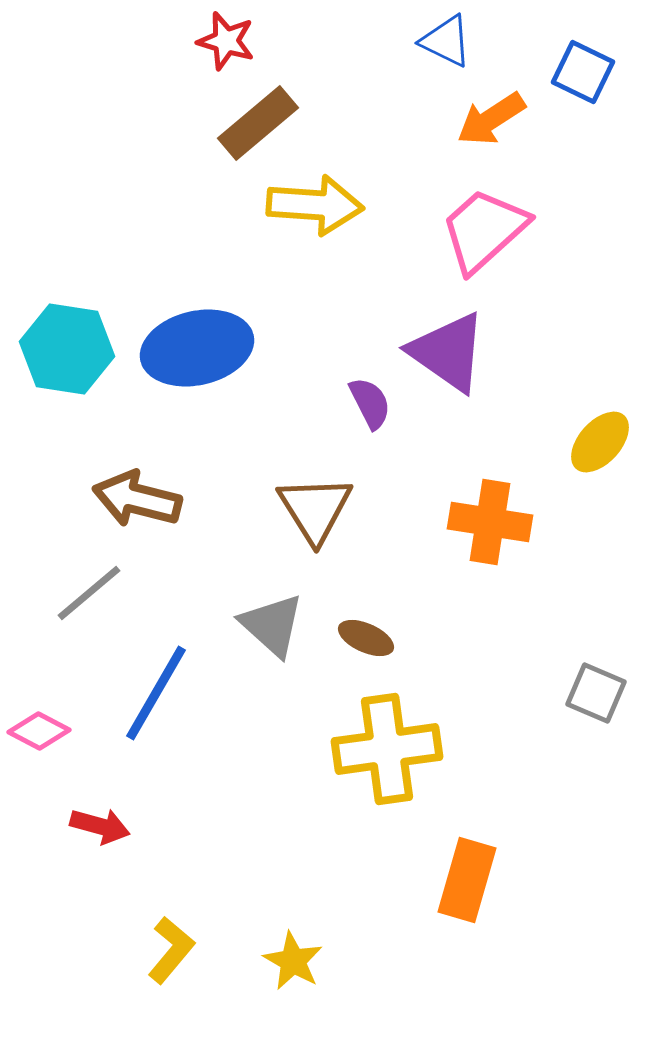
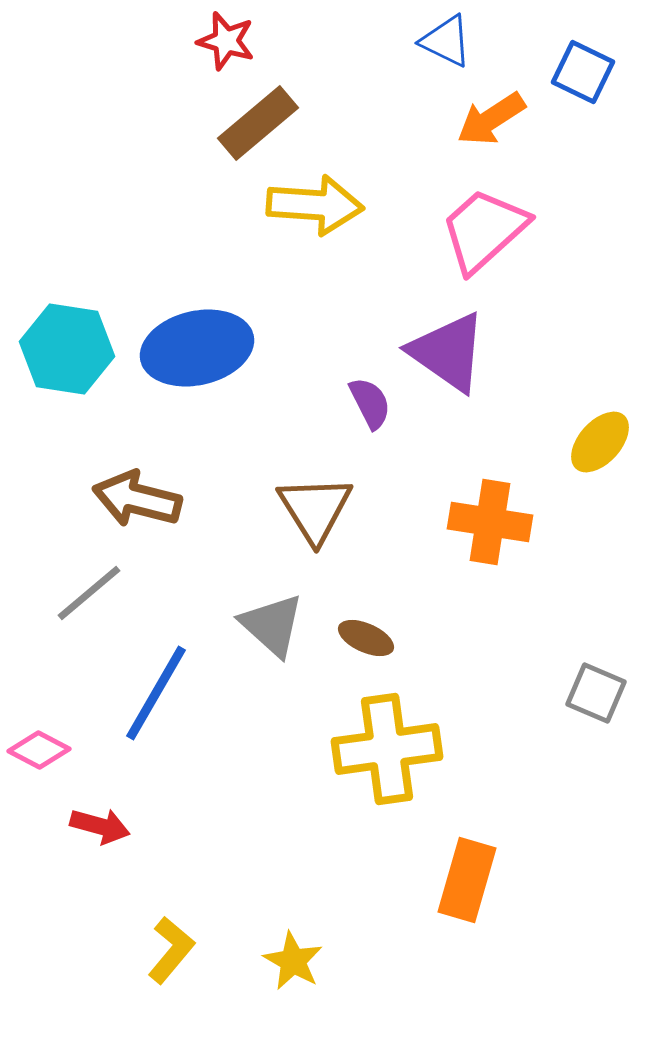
pink diamond: moved 19 px down
